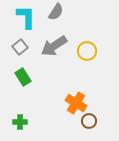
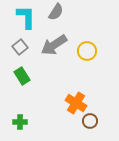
gray arrow: moved 1 px up
green rectangle: moved 1 px left, 1 px up
brown circle: moved 1 px right
